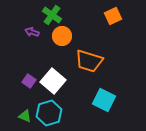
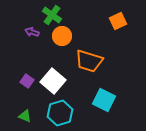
orange square: moved 5 px right, 5 px down
purple square: moved 2 px left
cyan hexagon: moved 11 px right
